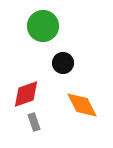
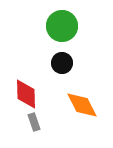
green circle: moved 19 px right
black circle: moved 1 px left
red diamond: rotated 72 degrees counterclockwise
